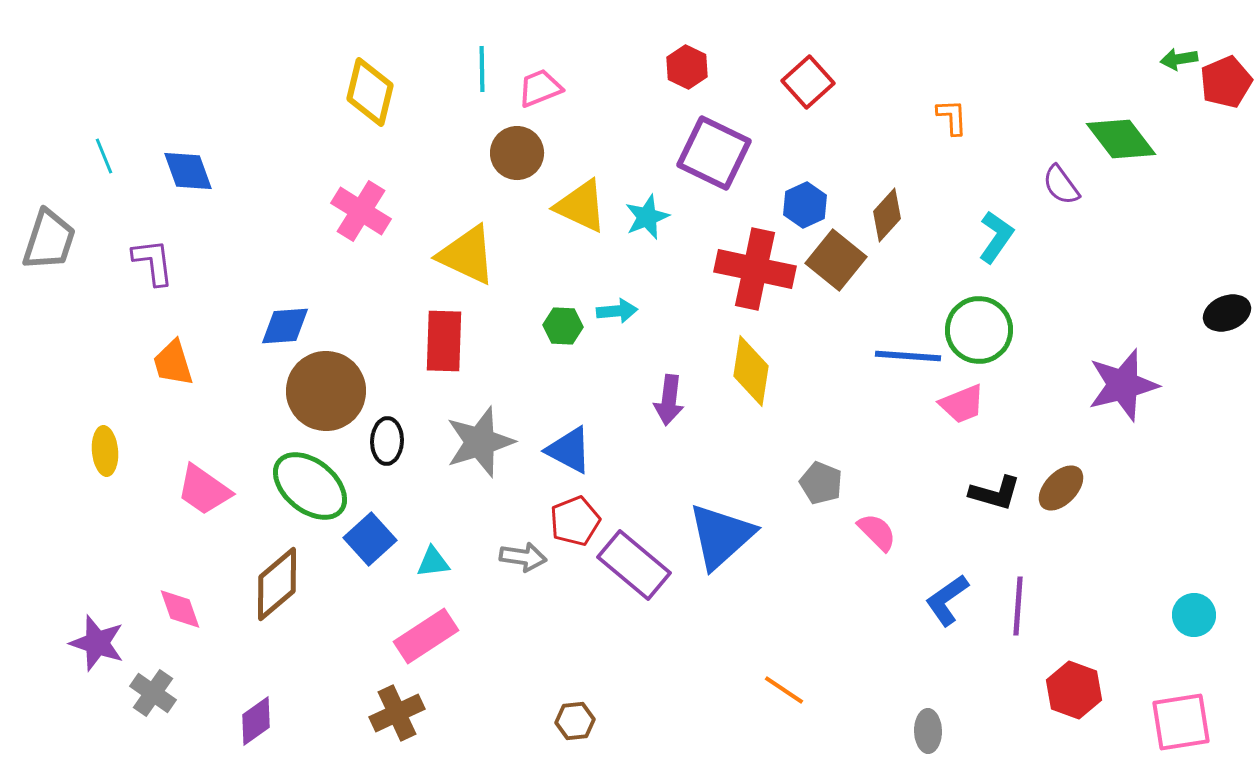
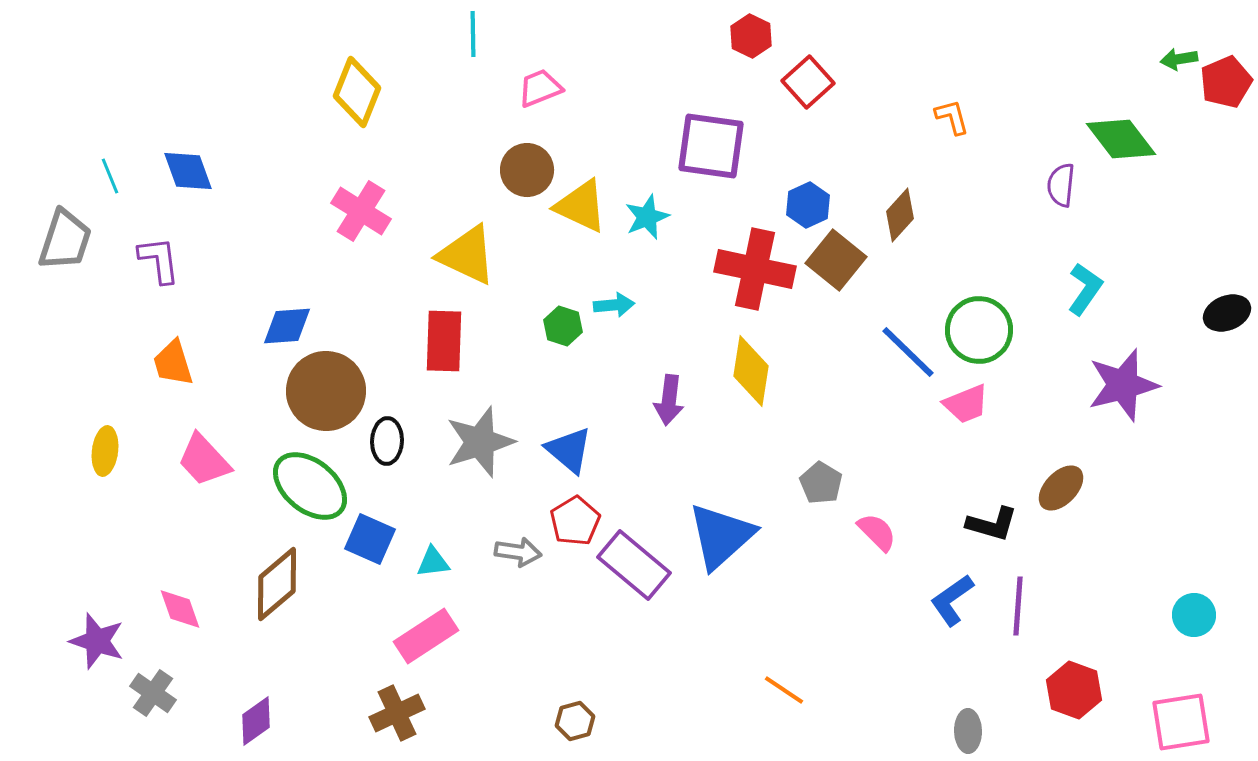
red hexagon at (687, 67): moved 64 px right, 31 px up
cyan line at (482, 69): moved 9 px left, 35 px up
yellow diamond at (370, 92): moved 13 px left; rotated 8 degrees clockwise
orange L-shape at (952, 117): rotated 12 degrees counterclockwise
brown circle at (517, 153): moved 10 px right, 17 px down
purple square at (714, 153): moved 3 px left, 7 px up; rotated 18 degrees counterclockwise
cyan line at (104, 156): moved 6 px right, 20 px down
purple semicircle at (1061, 185): rotated 42 degrees clockwise
blue hexagon at (805, 205): moved 3 px right
brown diamond at (887, 215): moved 13 px right
cyan L-shape at (996, 237): moved 89 px right, 52 px down
gray trapezoid at (49, 240): moved 16 px right
purple L-shape at (153, 262): moved 6 px right, 2 px up
cyan arrow at (617, 311): moved 3 px left, 6 px up
blue diamond at (285, 326): moved 2 px right
green hexagon at (563, 326): rotated 15 degrees clockwise
blue line at (908, 356): moved 4 px up; rotated 40 degrees clockwise
pink trapezoid at (962, 404): moved 4 px right
blue triangle at (569, 450): rotated 12 degrees clockwise
yellow ellipse at (105, 451): rotated 12 degrees clockwise
gray pentagon at (821, 483): rotated 9 degrees clockwise
pink trapezoid at (204, 490): moved 30 px up; rotated 12 degrees clockwise
black L-shape at (995, 493): moved 3 px left, 31 px down
red pentagon at (575, 521): rotated 9 degrees counterclockwise
blue square at (370, 539): rotated 24 degrees counterclockwise
gray arrow at (523, 557): moved 5 px left, 5 px up
blue L-shape at (947, 600): moved 5 px right
purple star at (97, 643): moved 2 px up
brown hexagon at (575, 721): rotated 9 degrees counterclockwise
gray ellipse at (928, 731): moved 40 px right
